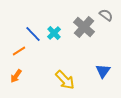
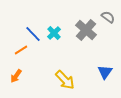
gray semicircle: moved 2 px right, 2 px down
gray cross: moved 2 px right, 3 px down
orange line: moved 2 px right, 1 px up
blue triangle: moved 2 px right, 1 px down
